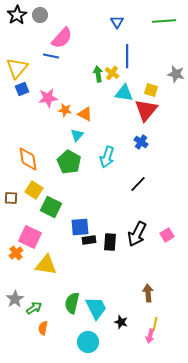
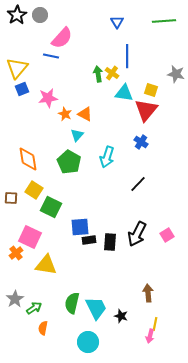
orange star at (65, 110): moved 4 px down; rotated 16 degrees clockwise
black star at (121, 322): moved 6 px up
